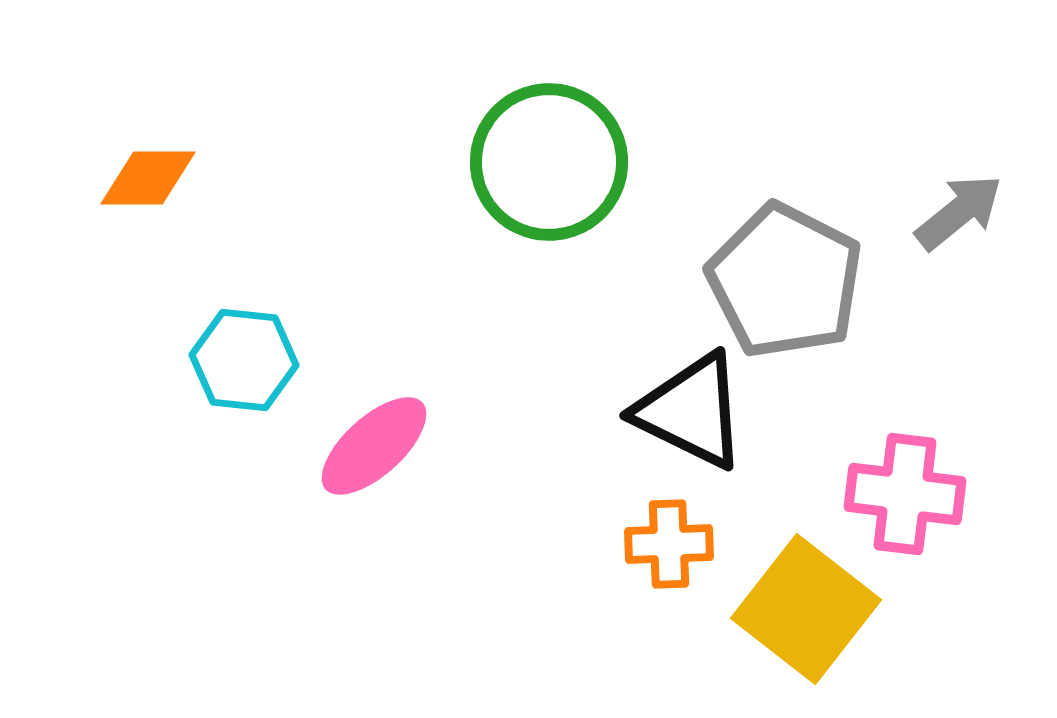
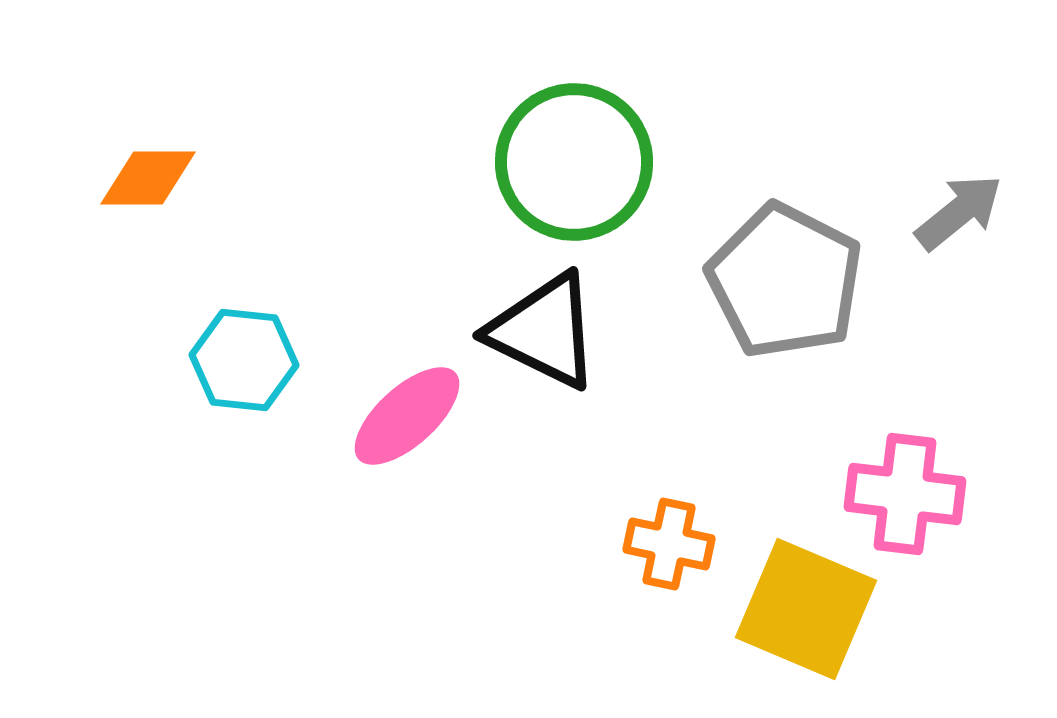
green circle: moved 25 px right
black triangle: moved 147 px left, 80 px up
pink ellipse: moved 33 px right, 30 px up
orange cross: rotated 14 degrees clockwise
yellow square: rotated 15 degrees counterclockwise
